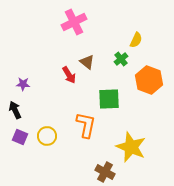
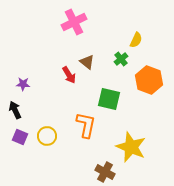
green square: rotated 15 degrees clockwise
